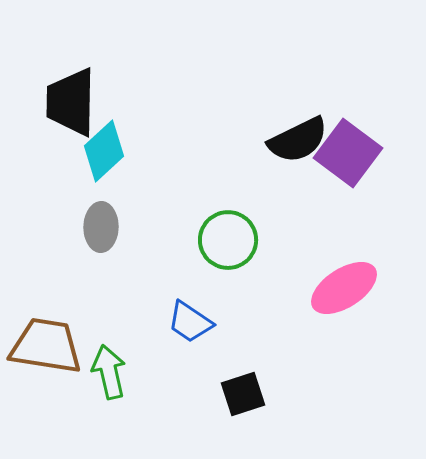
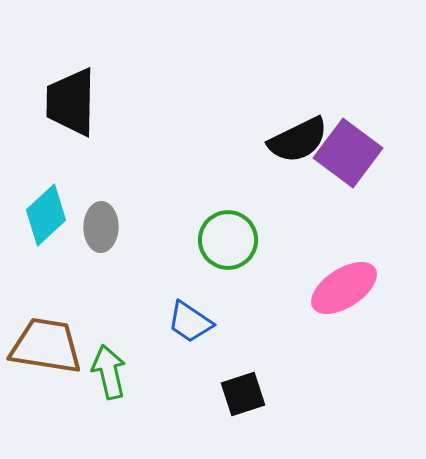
cyan diamond: moved 58 px left, 64 px down
